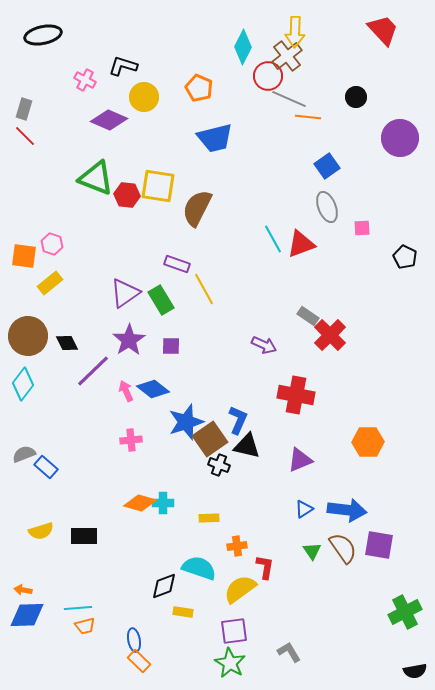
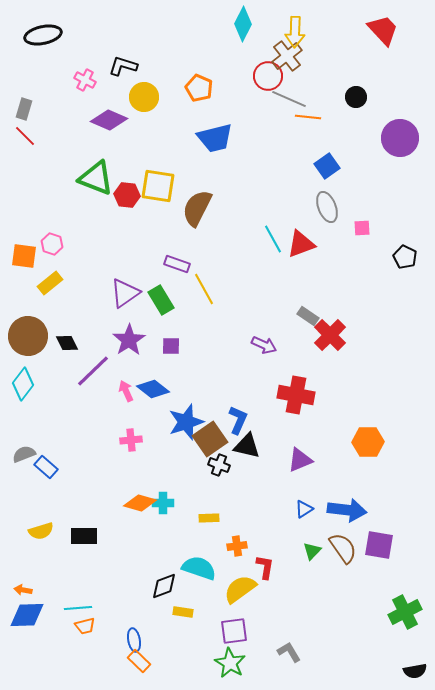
cyan diamond at (243, 47): moved 23 px up
green triangle at (312, 551): rotated 18 degrees clockwise
